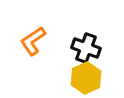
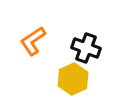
yellow hexagon: moved 13 px left, 1 px down
